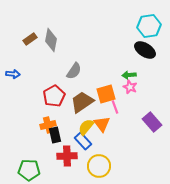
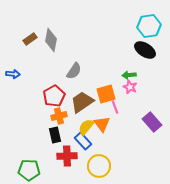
orange cross: moved 11 px right, 9 px up
